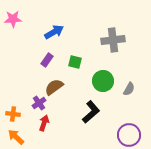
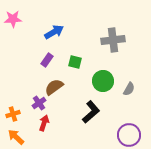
orange cross: rotated 24 degrees counterclockwise
